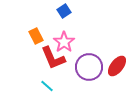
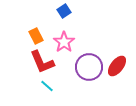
red L-shape: moved 11 px left, 4 px down
